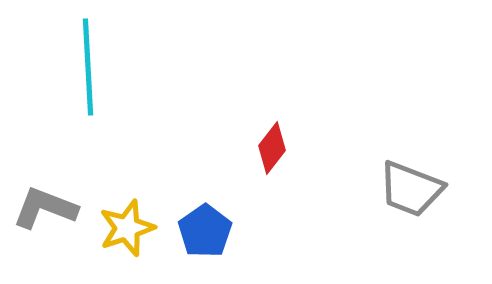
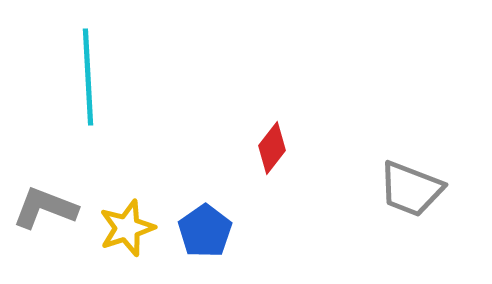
cyan line: moved 10 px down
